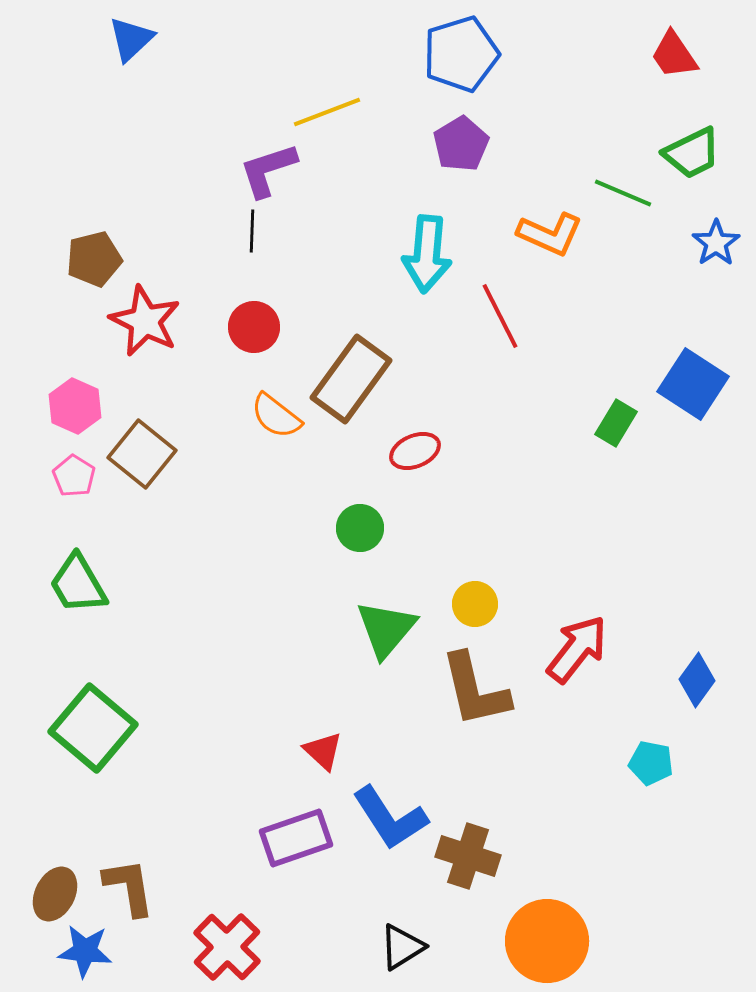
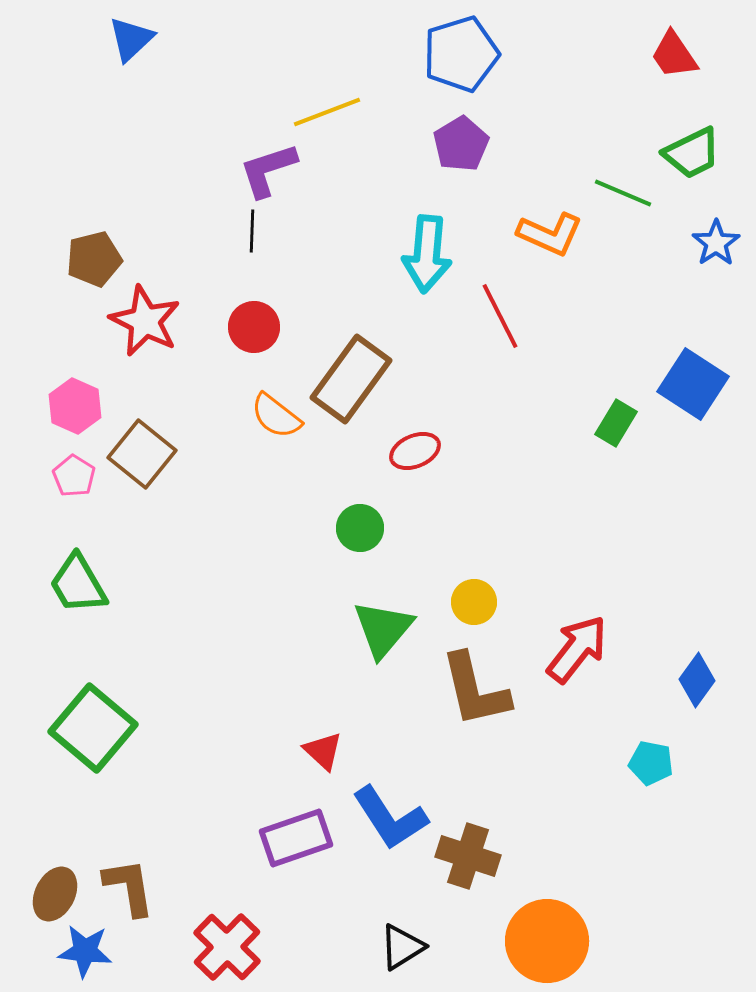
yellow circle at (475, 604): moved 1 px left, 2 px up
green triangle at (386, 629): moved 3 px left
